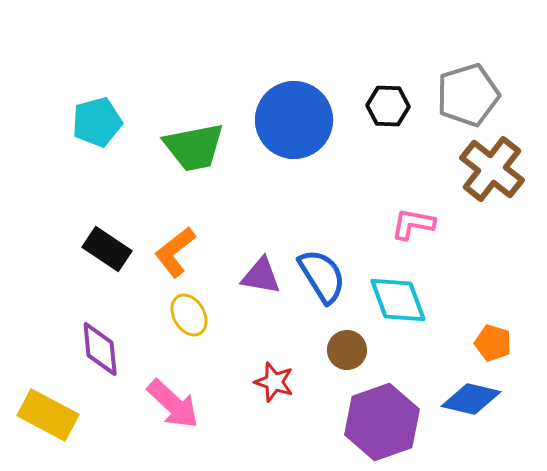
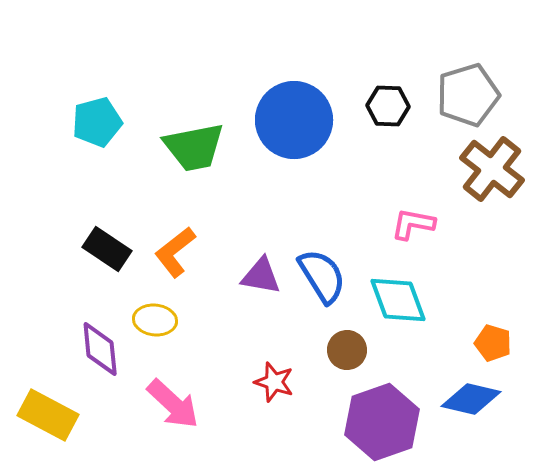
yellow ellipse: moved 34 px left, 5 px down; rotated 54 degrees counterclockwise
